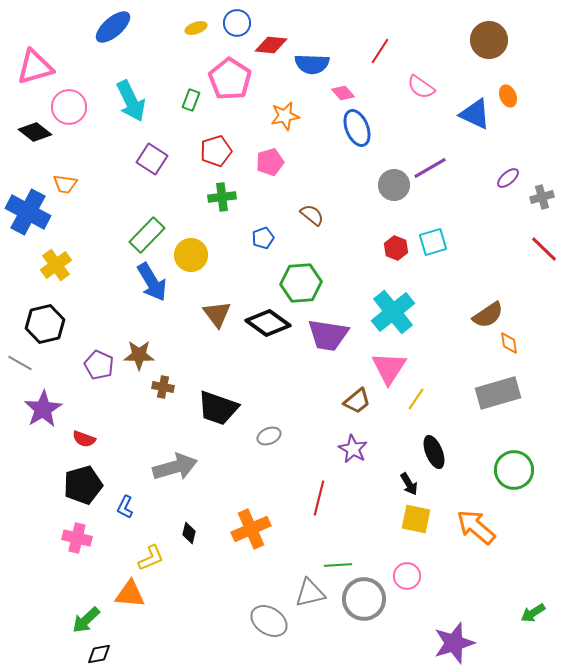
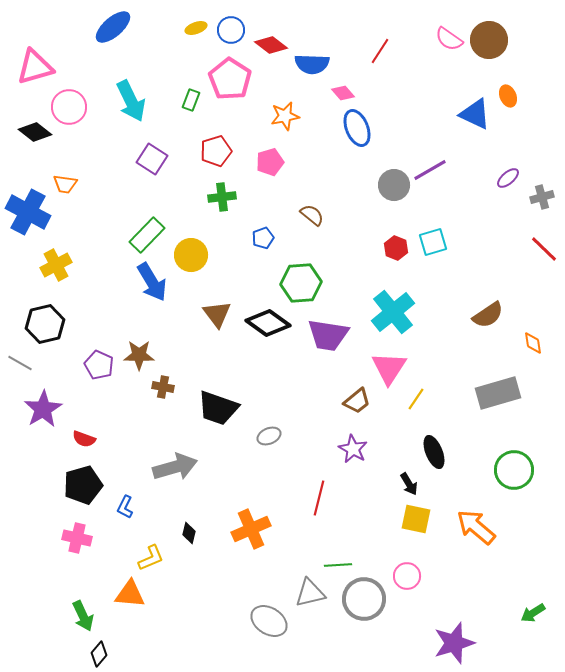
blue circle at (237, 23): moved 6 px left, 7 px down
red diamond at (271, 45): rotated 32 degrees clockwise
pink semicircle at (421, 87): moved 28 px right, 48 px up
purple line at (430, 168): moved 2 px down
yellow cross at (56, 265): rotated 8 degrees clockwise
orange diamond at (509, 343): moved 24 px right
green arrow at (86, 620): moved 3 px left, 4 px up; rotated 72 degrees counterclockwise
black diamond at (99, 654): rotated 40 degrees counterclockwise
